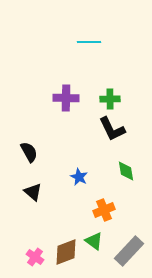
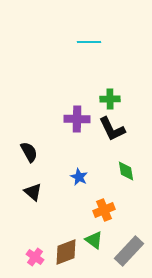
purple cross: moved 11 px right, 21 px down
green triangle: moved 1 px up
